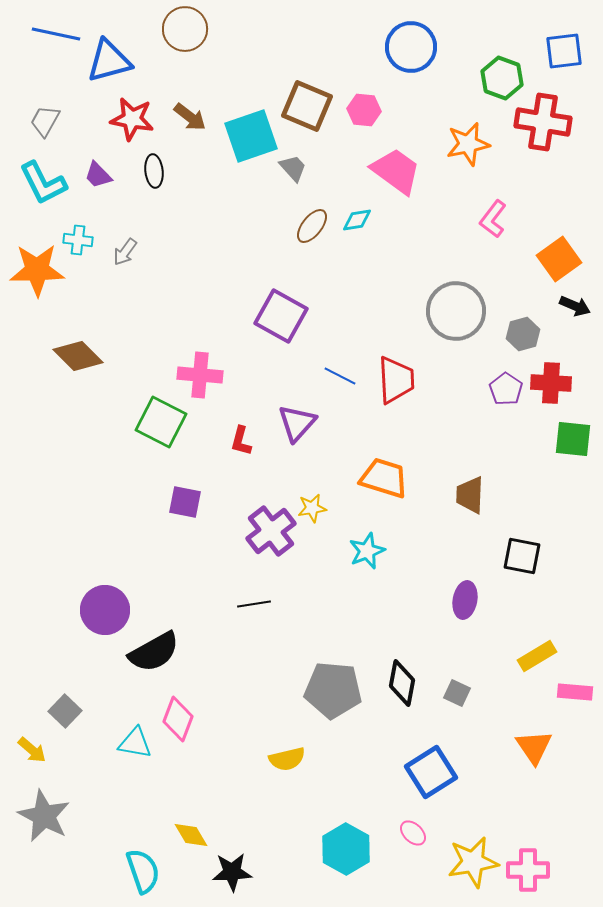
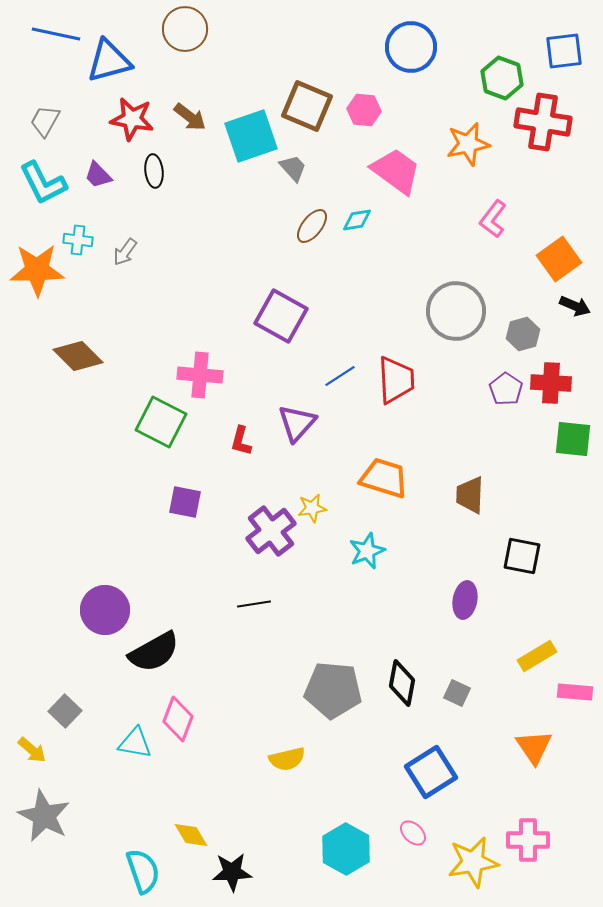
blue line at (340, 376): rotated 60 degrees counterclockwise
pink cross at (528, 870): moved 30 px up
